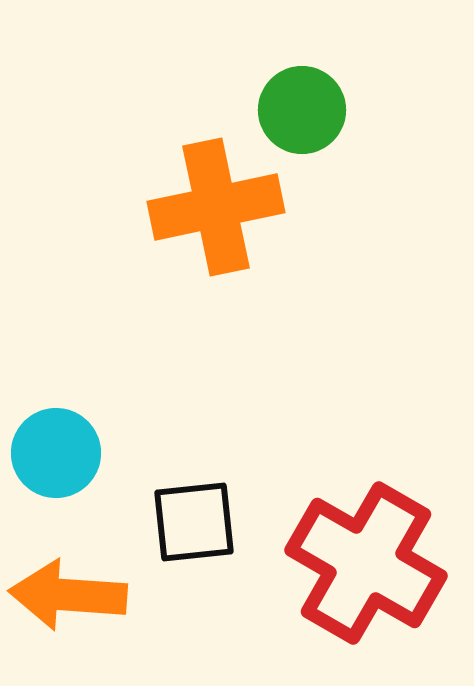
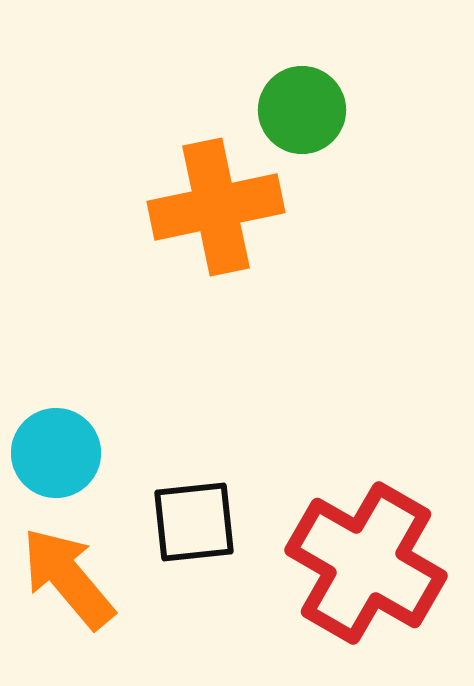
orange arrow: moved 17 px up; rotated 46 degrees clockwise
